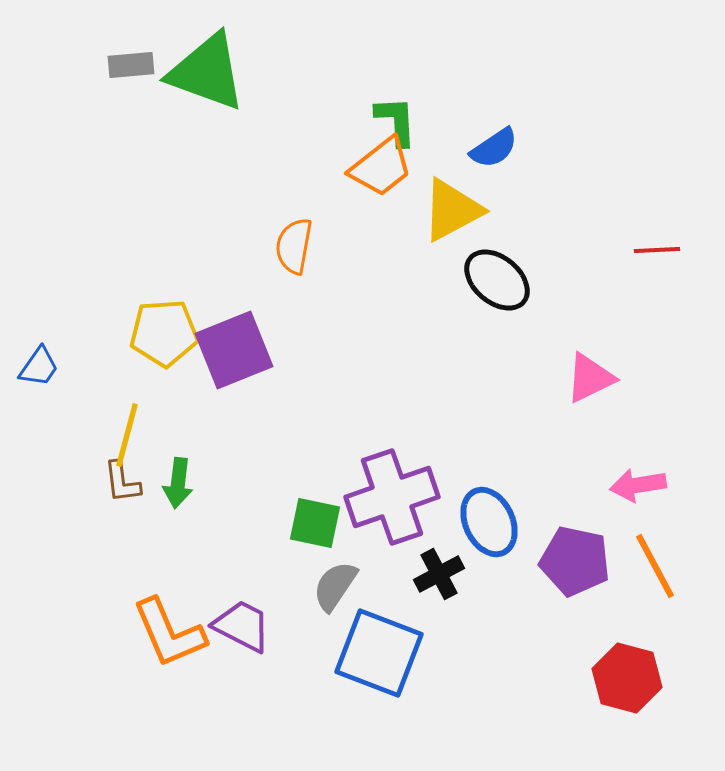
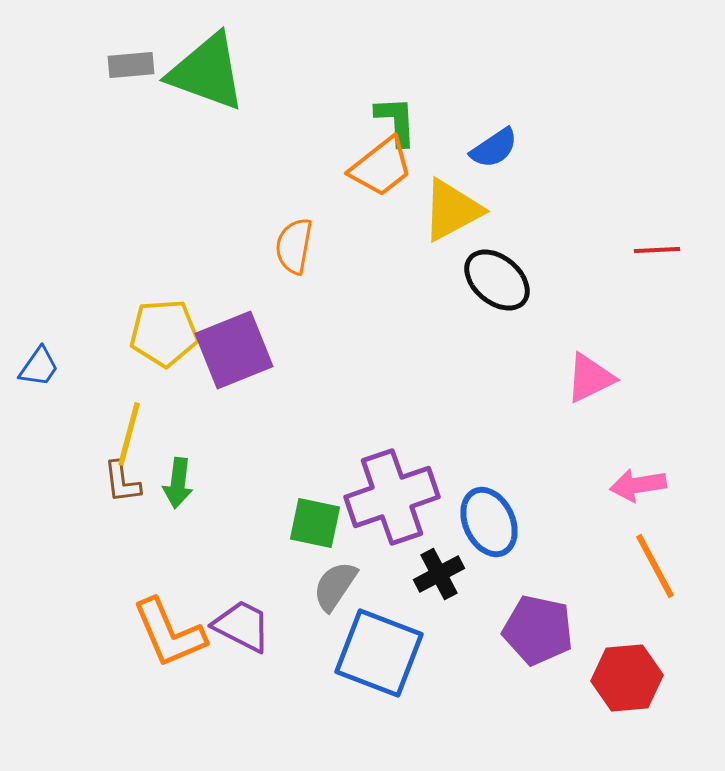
yellow line: moved 2 px right, 1 px up
purple pentagon: moved 37 px left, 69 px down
red hexagon: rotated 20 degrees counterclockwise
